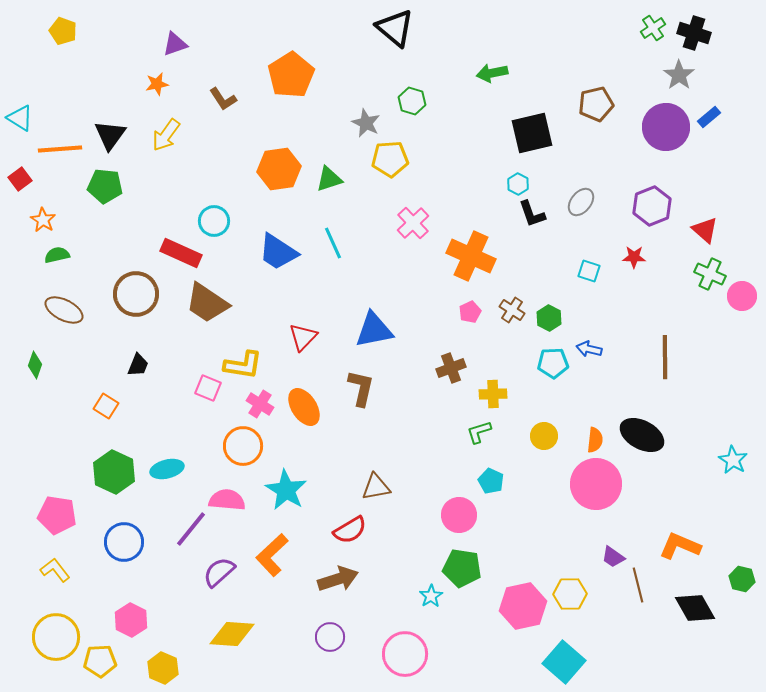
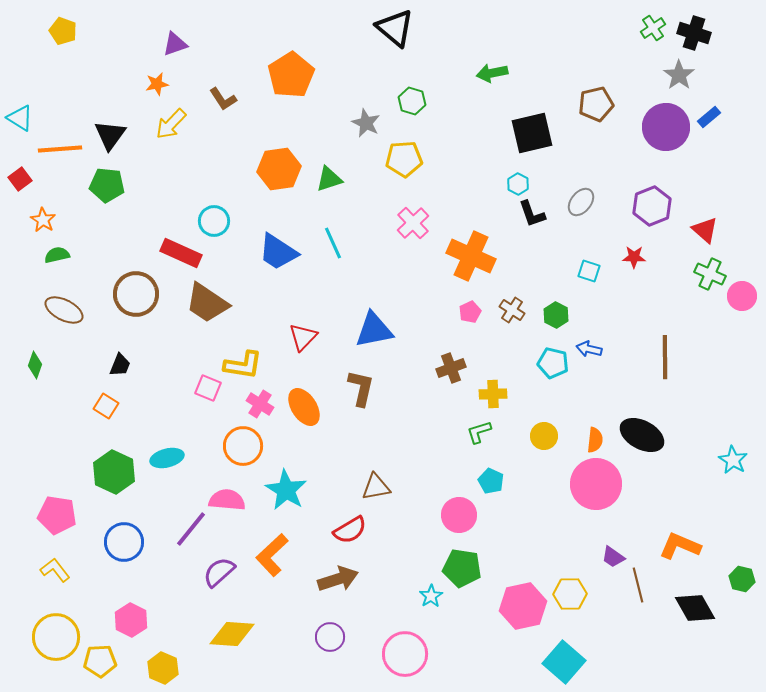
yellow arrow at (166, 135): moved 5 px right, 11 px up; rotated 8 degrees clockwise
yellow pentagon at (390, 159): moved 14 px right
green pentagon at (105, 186): moved 2 px right, 1 px up
green hexagon at (549, 318): moved 7 px right, 3 px up
cyan pentagon at (553, 363): rotated 16 degrees clockwise
black trapezoid at (138, 365): moved 18 px left
cyan ellipse at (167, 469): moved 11 px up
